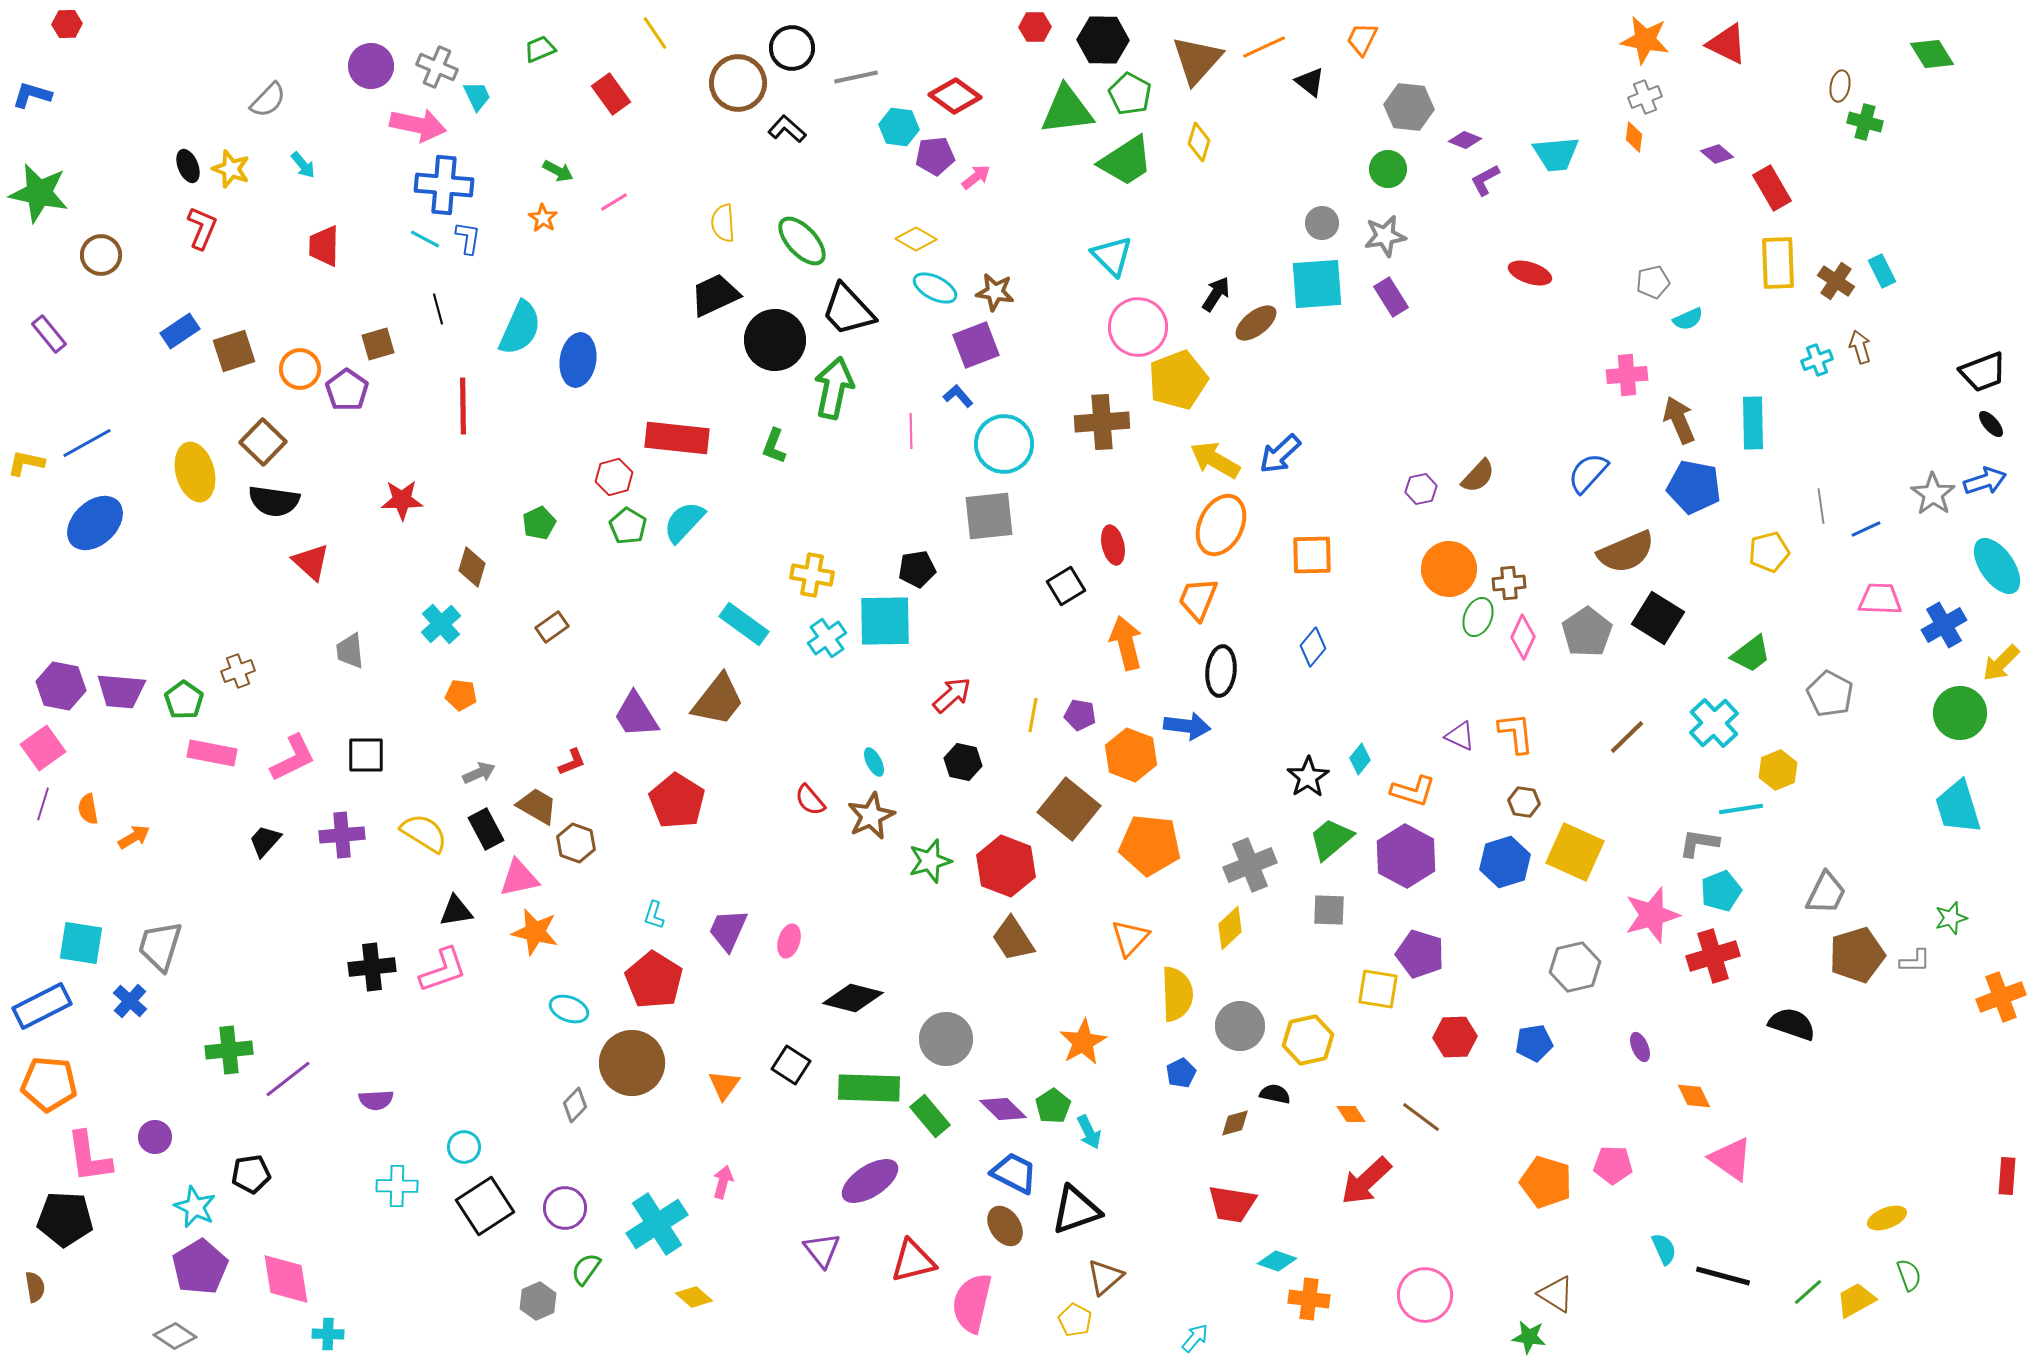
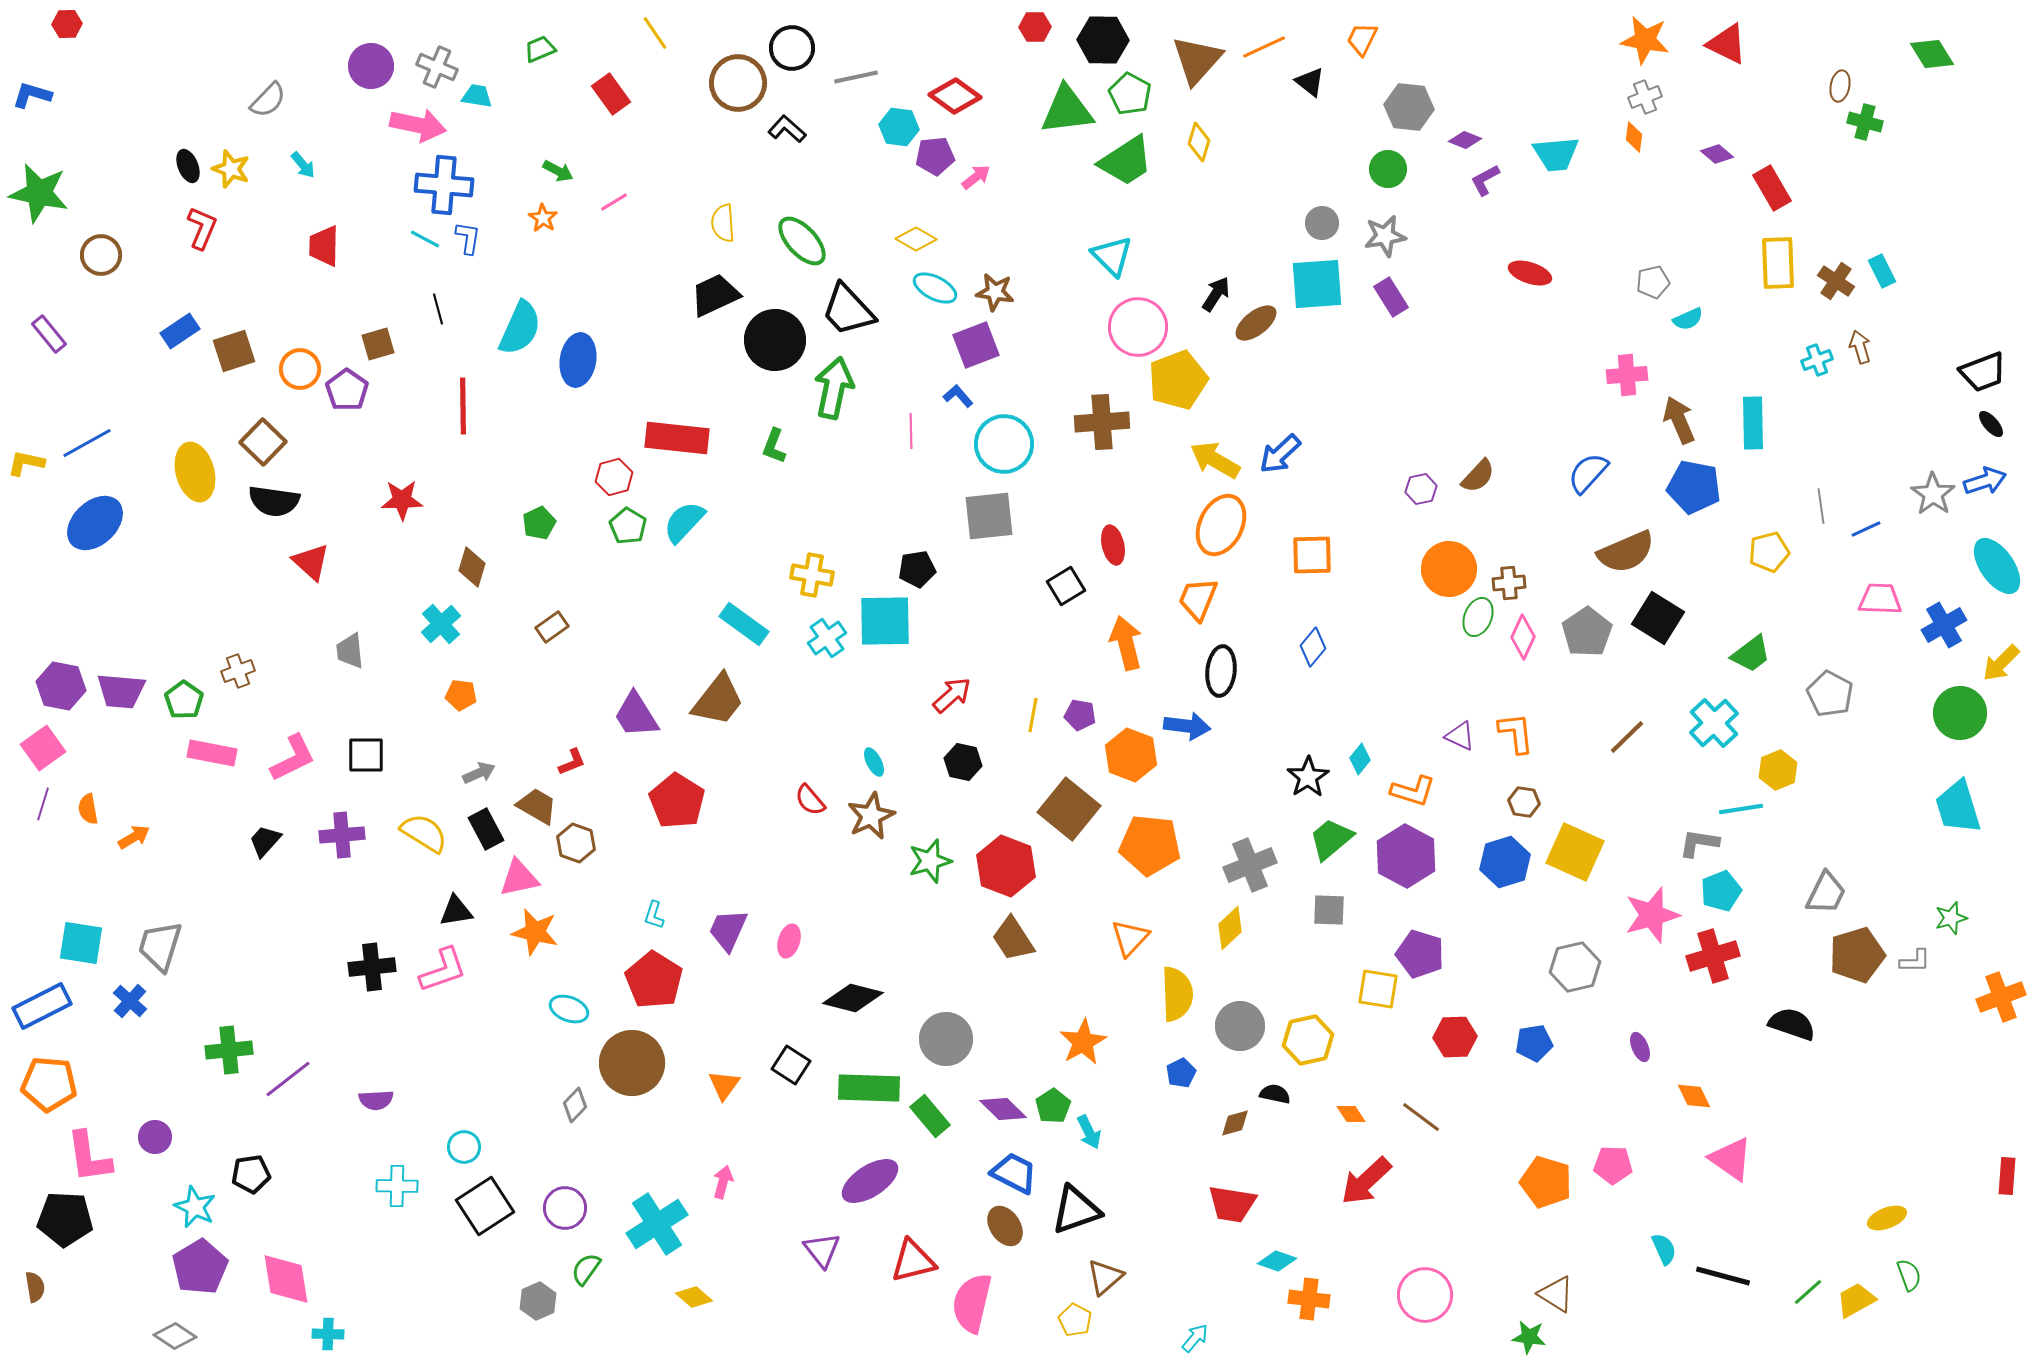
cyan trapezoid at (477, 96): rotated 56 degrees counterclockwise
